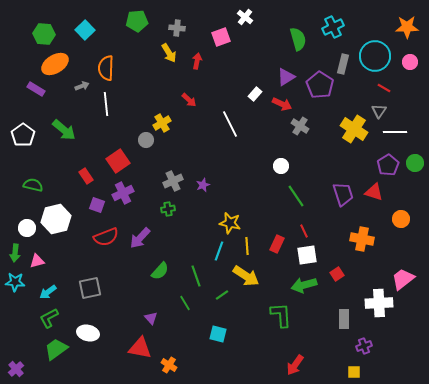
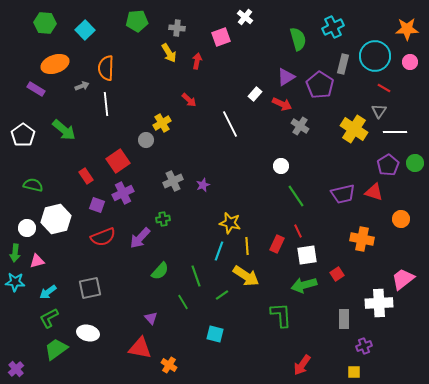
orange star at (407, 27): moved 2 px down
green hexagon at (44, 34): moved 1 px right, 11 px up
orange ellipse at (55, 64): rotated 12 degrees clockwise
purple trapezoid at (343, 194): rotated 95 degrees clockwise
green cross at (168, 209): moved 5 px left, 10 px down
red line at (304, 231): moved 6 px left
red semicircle at (106, 237): moved 3 px left
green line at (185, 303): moved 2 px left, 1 px up
cyan square at (218, 334): moved 3 px left
red arrow at (295, 365): moved 7 px right
